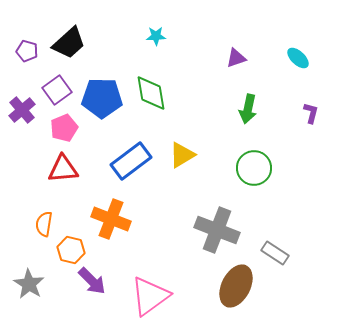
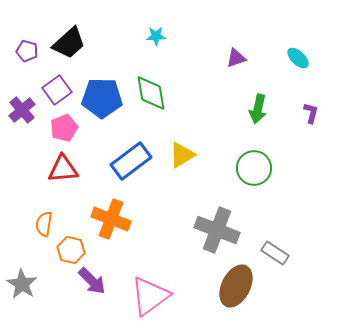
green arrow: moved 10 px right
gray star: moved 7 px left
